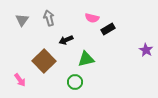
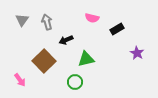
gray arrow: moved 2 px left, 4 px down
black rectangle: moved 9 px right
purple star: moved 9 px left, 3 px down
